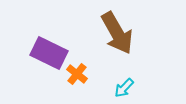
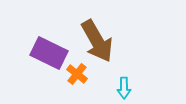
brown arrow: moved 20 px left, 8 px down
cyan arrow: rotated 45 degrees counterclockwise
